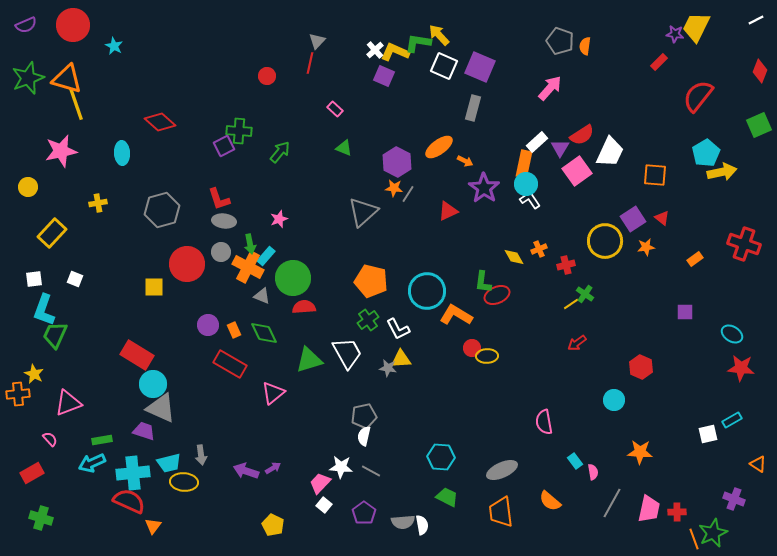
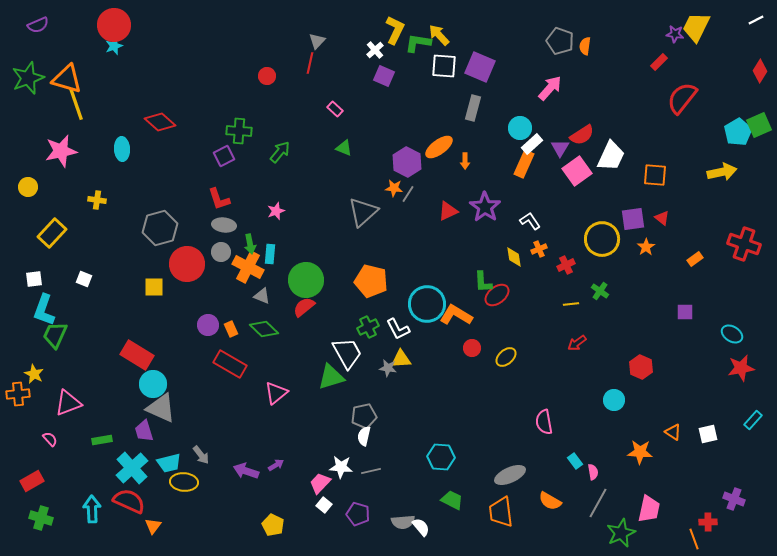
purple semicircle at (26, 25): moved 12 px right
red circle at (73, 25): moved 41 px right
cyan star at (114, 46): rotated 24 degrees clockwise
yellow L-shape at (395, 52): moved 22 px up; rotated 92 degrees clockwise
white square at (444, 66): rotated 20 degrees counterclockwise
red diamond at (760, 71): rotated 10 degrees clockwise
red semicircle at (698, 96): moved 16 px left, 2 px down
white rectangle at (537, 142): moved 5 px left, 2 px down
purple square at (224, 146): moved 10 px down
white trapezoid at (610, 152): moved 1 px right, 4 px down
cyan ellipse at (122, 153): moved 4 px up
cyan pentagon at (706, 153): moved 32 px right, 21 px up
orange arrow at (465, 161): rotated 63 degrees clockwise
purple hexagon at (397, 162): moved 10 px right
orange rectangle at (524, 164): rotated 12 degrees clockwise
cyan circle at (526, 184): moved 6 px left, 56 px up
purple star at (484, 188): moved 1 px right, 19 px down
white L-shape at (530, 200): moved 21 px down
yellow cross at (98, 203): moved 1 px left, 3 px up; rotated 18 degrees clockwise
gray hexagon at (162, 210): moved 2 px left, 18 px down
pink star at (279, 219): moved 3 px left, 8 px up
purple square at (633, 219): rotated 25 degrees clockwise
gray ellipse at (224, 221): moved 4 px down
yellow circle at (605, 241): moved 3 px left, 2 px up
orange star at (646, 247): rotated 24 degrees counterclockwise
cyan rectangle at (266, 256): moved 4 px right, 2 px up; rotated 36 degrees counterclockwise
yellow diamond at (514, 257): rotated 20 degrees clockwise
red cross at (566, 265): rotated 12 degrees counterclockwise
green circle at (293, 278): moved 13 px right, 2 px down
white square at (75, 279): moved 9 px right
green L-shape at (483, 282): rotated 10 degrees counterclockwise
cyan circle at (427, 291): moved 13 px down
green cross at (585, 294): moved 15 px right, 3 px up
red ellipse at (497, 295): rotated 15 degrees counterclockwise
yellow line at (571, 304): rotated 28 degrees clockwise
red semicircle at (304, 307): rotated 35 degrees counterclockwise
green cross at (368, 320): moved 7 px down; rotated 10 degrees clockwise
orange rectangle at (234, 330): moved 3 px left, 1 px up
green diamond at (264, 333): moved 4 px up; rotated 20 degrees counterclockwise
yellow ellipse at (487, 356): moved 19 px right, 1 px down; rotated 40 degrees counterclockwise
green triangle at (309, 360): moved 22 px right, 17 px down
red star at (741, 368): rotated 16 degrees counterclockwise
pink triangle at (273, 393): moved 3 px right
cyan rectangle at (732, 420): moved 21 px right; rotated 18 degrees counterclockwise
purple trapezoid at (144, 431): rotated 125 degrees counterclockwise
gray arrow at (201, 455): rotated 30 degrees counterclockwise
cyan arrow at (92, 463): moved 46 px down; rotated 112 degrees clockwise
orange triangle at (758, 464): moved 85 px left, 32 px up
purple arrow at (273, 468): moved 3 px right, 3 px up
gray ellipse at (502, 470): moved 8 px right, 5 px down
gray line at (371, 471): rotated 42 degrees counterclockwise
red rectangle at (32, 473): moved 8 px down
cyan cross at (133, 473): moved 1 px left, 5 px up; rotated 36 degrees counterclockwise
green trapezoid at (447, 497): moved 5 px right, 3 px down
orange semicircle at (550, 501): rotated 10 degrees counterclockwise
gray line at (612, 503): moved 14 px left
red cross at (677, 512): moved 31 px right, 10 px down
purple pentagon at (364, 513): moved 6 px left, 1 px down; rotated 20 degrees counterclockwise
white semicircle at (422, 525): moved 1 px left, 2 px down; rotated 30 degrees counterclockwise
green star at (713, 533): moved 92 px left
